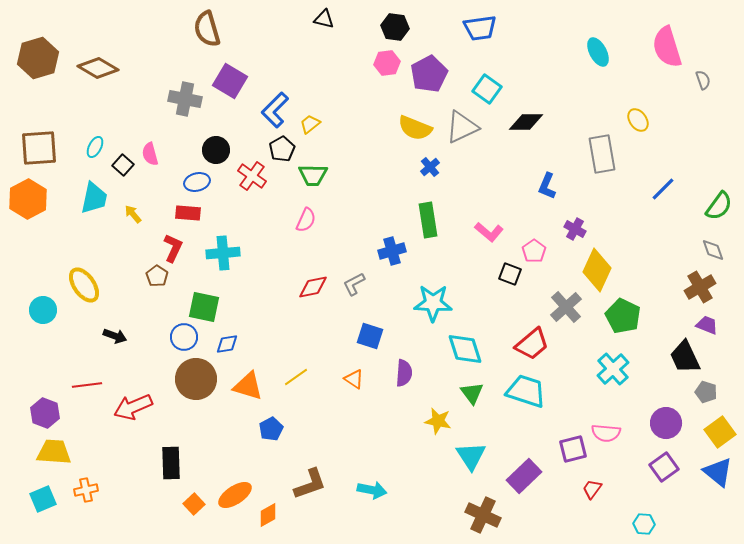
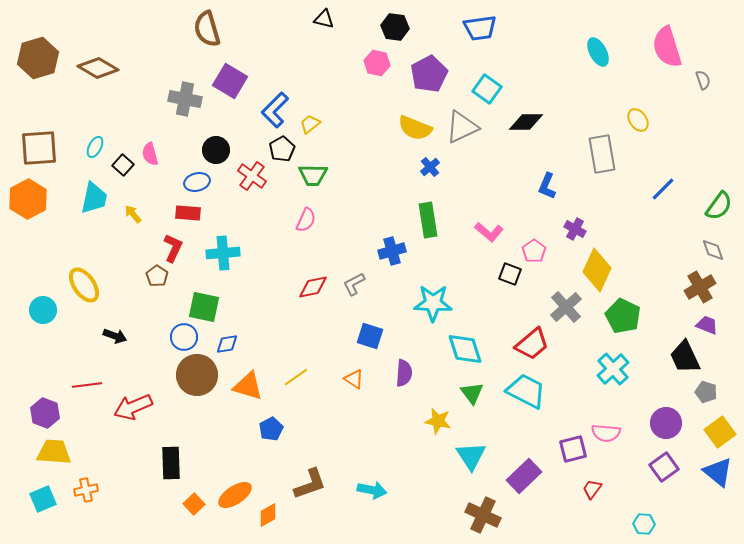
pink hexagon at (387, 63): moved 10 px left; rotated 20 degrees clockwise
brown circle at (196, 379): moved 1 px right, 4 px up
cyan trapezoid at (526, 391): rotated 9 degrees clockwise
